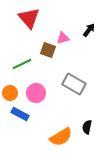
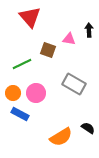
red triangle: moved 1 px right, 1 px up
black arrow: rotated 40 degrees counterclockwise
pink triangle: moved 6 px right, 1 px down; rotated 24 degrees clockwise
orange circle: moved 3 px right
black semicircle: moved 1 px right, 1 px down; rotated 112 degrees clockwise
